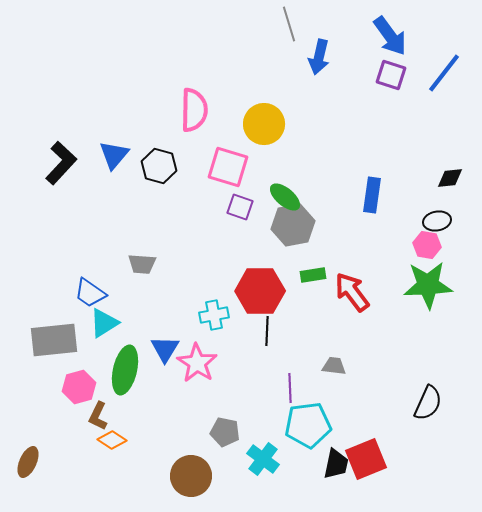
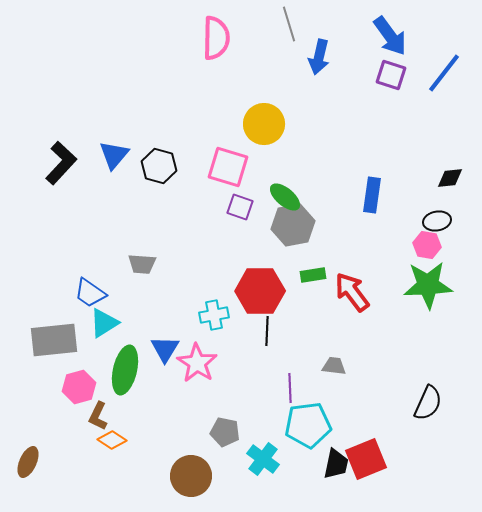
pink semicircle at (194, 110): moved 22 px right, 72 px up
